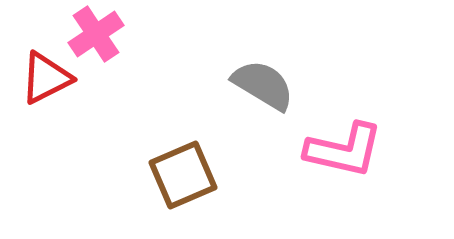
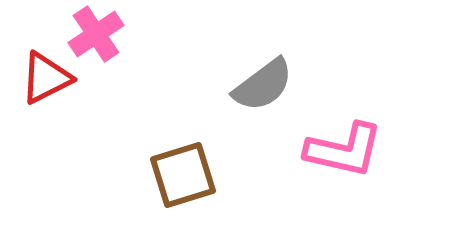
gray semicircle: rotated 112 degrees clockwise
brown square: rotated 6 degrees clockwise
